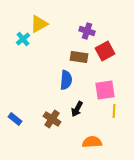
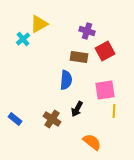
orange semicircle: rotated 42 degrees clockwise
